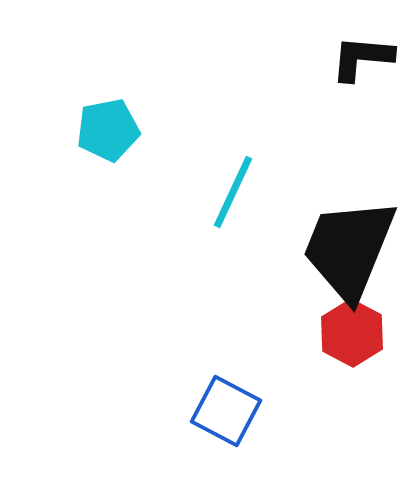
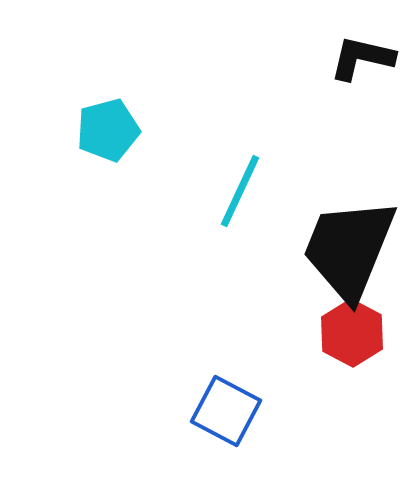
black L-shape: rotated 8 degrees clockwise
cyan pentagon: rotated 4 degrees counterclockwise
cyan line: moved 7 px right, 1 px up
